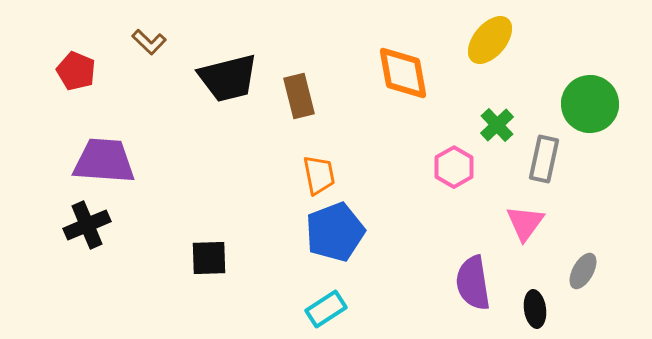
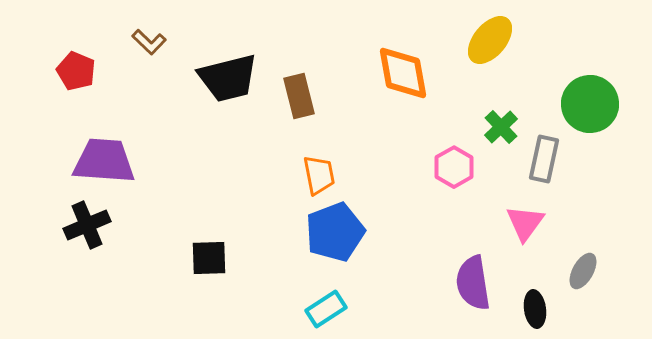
green cross: moved 4 px right, 2 px down
